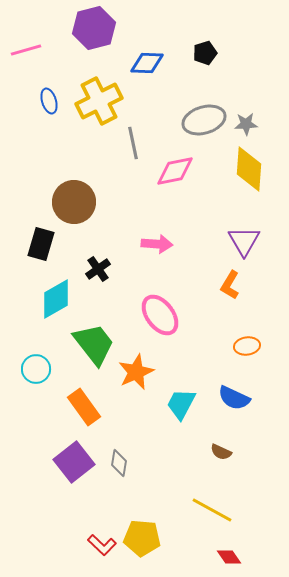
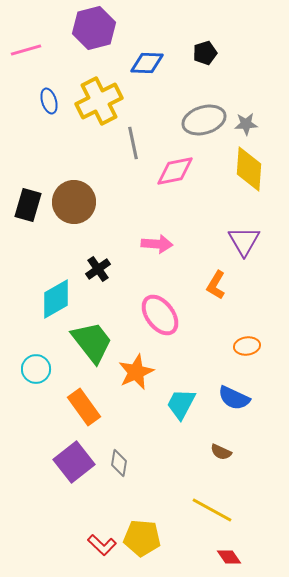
black rectangle: moved 13 px left, 39 px up
orange L-shape: moved 14 px left
green trapezoid: moved 2 px left, 2 px up
